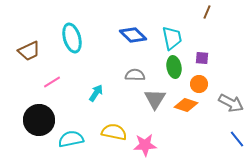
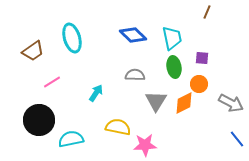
brown trapezoid: moved 4 px right; rotated 10 degrees counterclockwise
gray triangle: moved 1 px right, 2 px down
orange diamond: moved 2 px left, 2 px up; rotated 45 degrees counterclockwise
yellow semicircle: moved 4 px right, 5 px up
